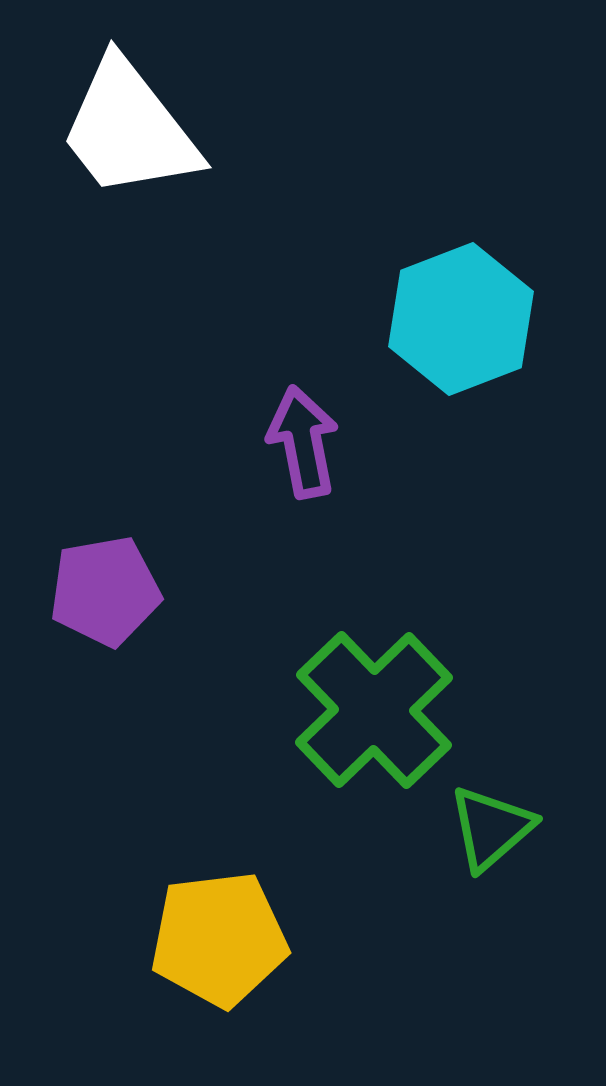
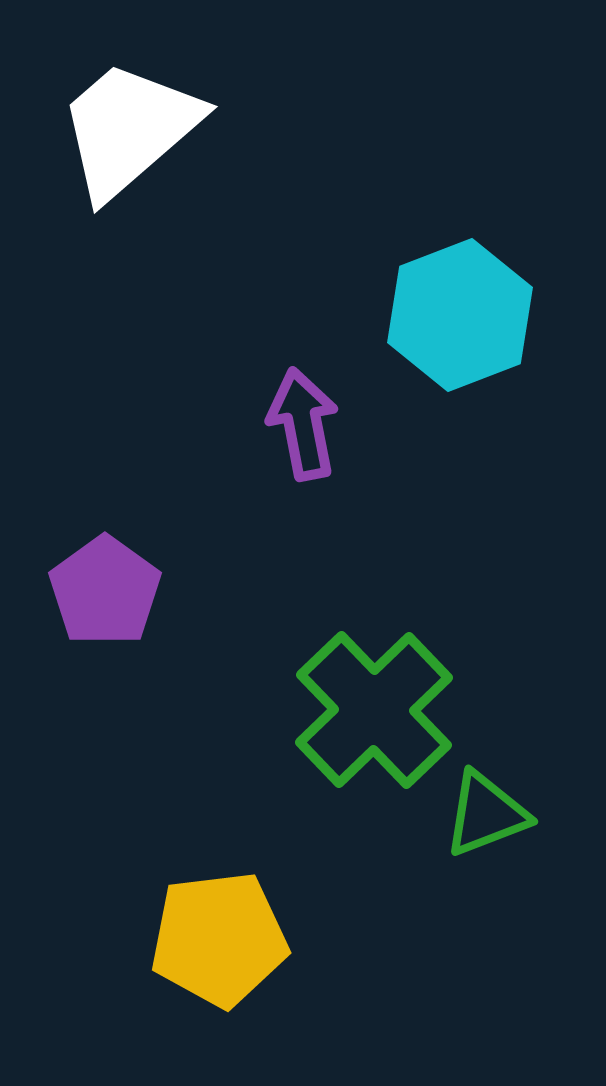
white trapezoid: rotated 87 degrees clockwise
cyan hexagon: moved 1 px left, 4 px up
purple arrow: moved 18 px up
purple pentagon: rotated 26 degrees counterclockwise
green triangle: moved 5 px left, 14 px up; rotated 20 degrees clockwise
